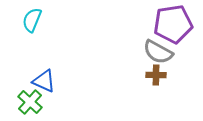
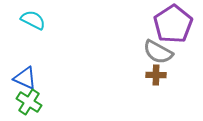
cyan semicircle: moved 1 px right; rotated 95 degrees clockwise
purple pentagon: rotated 24 degrees counterclockwise
blue triangle: moved 19 px left, 3 px up
green cross: moved 1 px left; rotated 10 degrees counterclockwise
